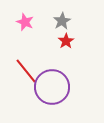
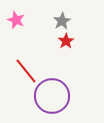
pink star: moved 9 px left, 2 px up
purple circle: moved 9 px down
